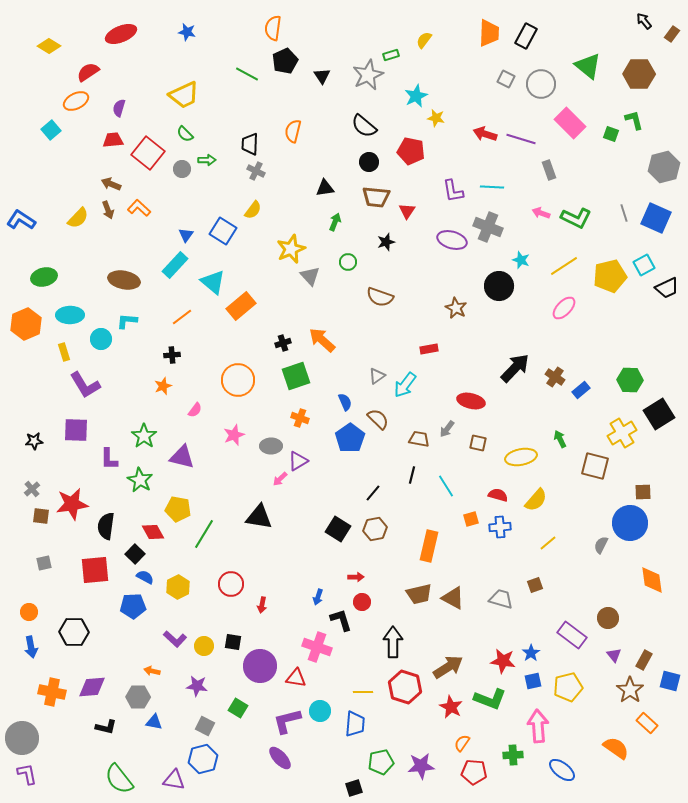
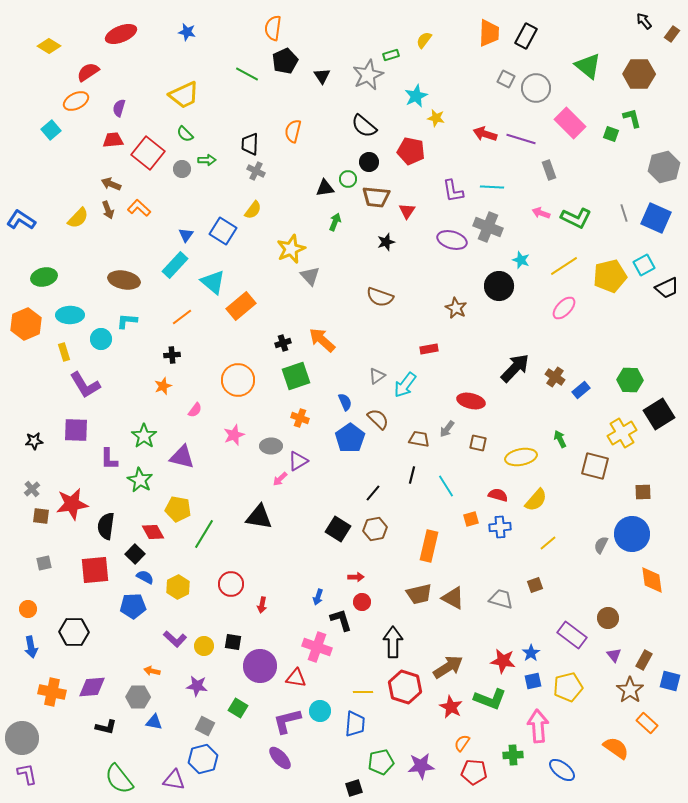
gray circle at (541, 84): moved 5 px left, 4 px down
green L-shape at (634, 120): moved 2 px left, 2 px up
green circle at (348, 262): moved 83 px up
blue circle at (630, 523): moved 2 px right, 11 px down
orange circle at (29, 612): moved 1 px left, 3 px up
